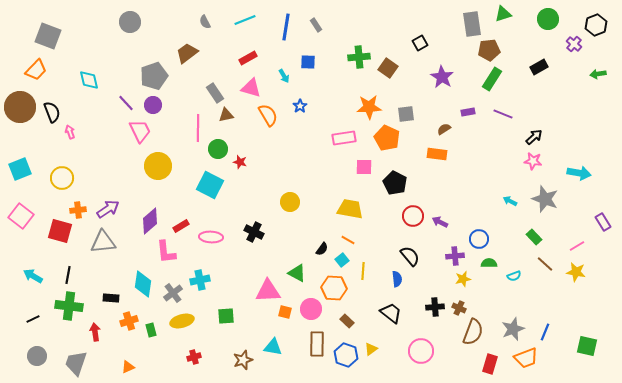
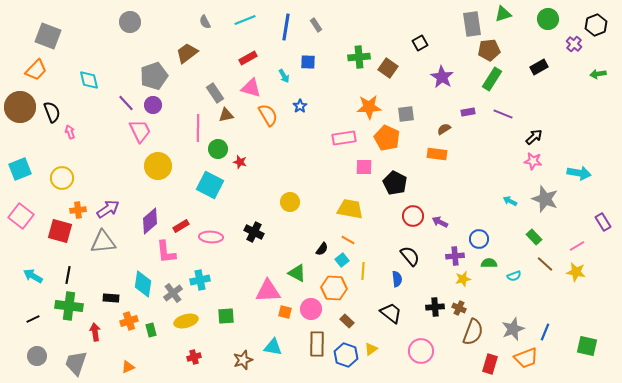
yellow ellipse at (182, 321): moved 4 px right
